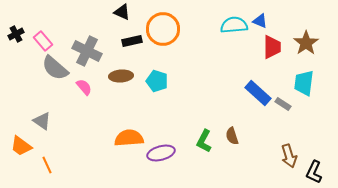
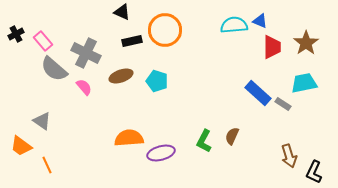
orange circle: moved 2 px right, 1 px down
gray cross: moved 1 px left, 2 px down
gray semicircle: moved 1 px left, 1 px down
brown ellipse: rotated 15 degrees counterclockwise
cyan trapezoid: rotated 72 degrees clockwise
brown semicircle: rotated 42 degrees clockwise
